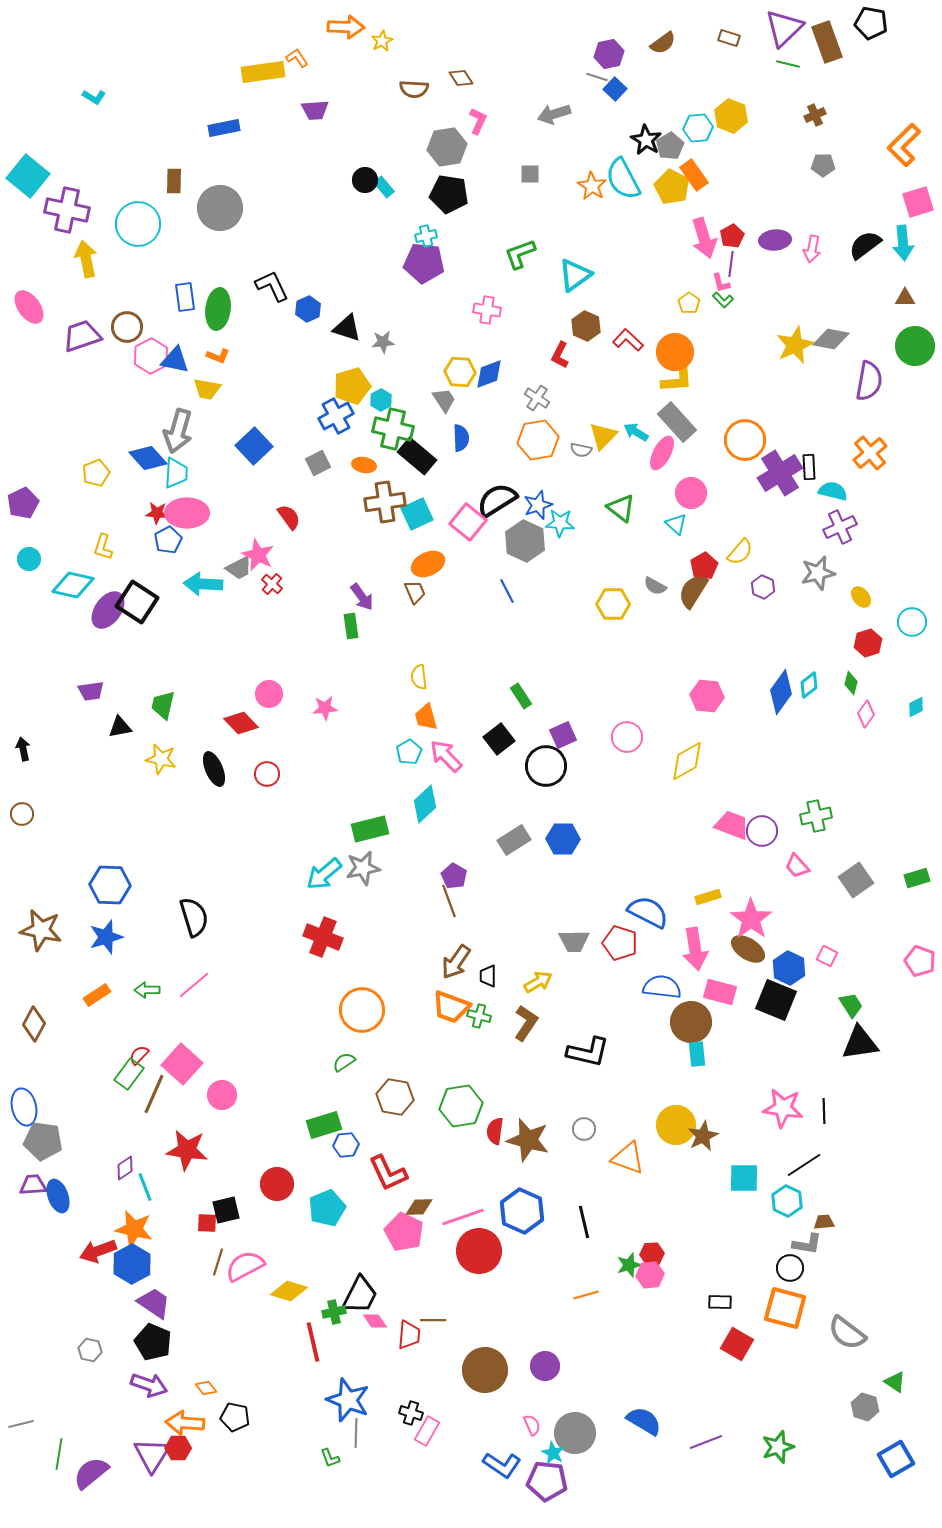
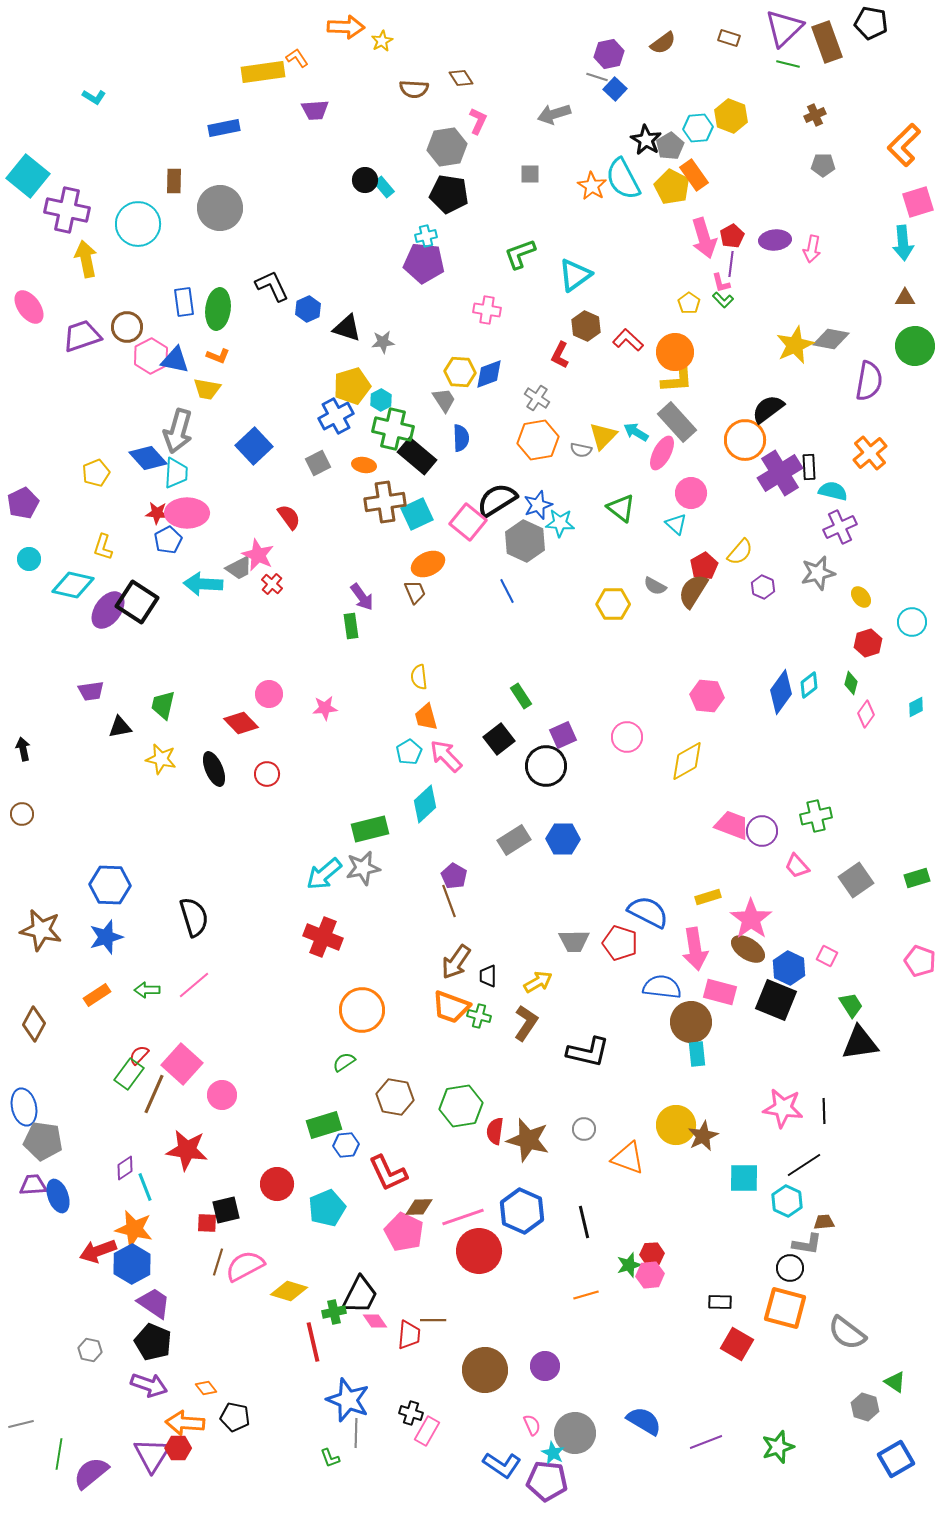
black semicircle at (865, 245): moved 97 px left, 164 px down
blue rectangle at (185, 297): moved 1 px left, 5 px down
